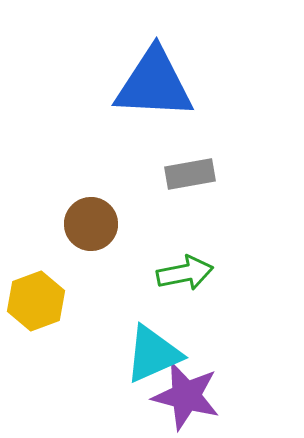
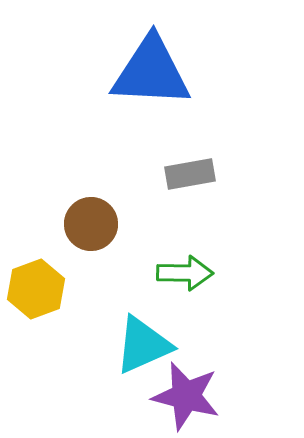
blue triangle: moved 3 px left, 12 px up
green arrow: rotated 12 degrees clockwise
yellow hexagon: moved 12 px up
cyan triangle: moved 10 px left, 9 px up
